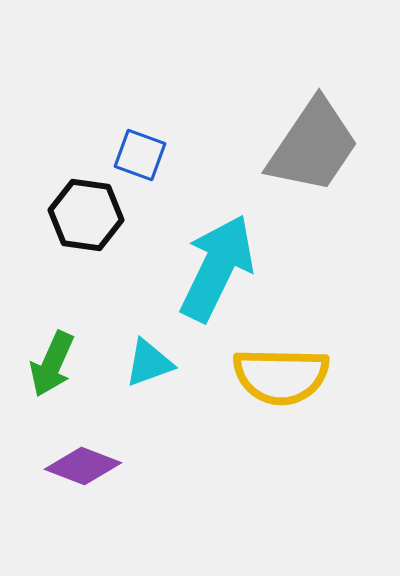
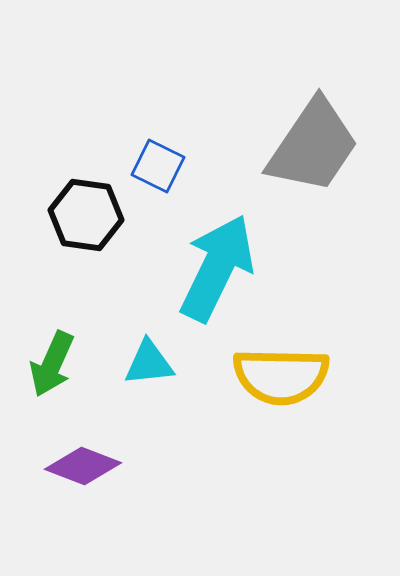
blue square: moved 18 px right, 11 px down; rotated 6 degrees clockwise
cyan triangle: rotated 14 degrees clockwise
